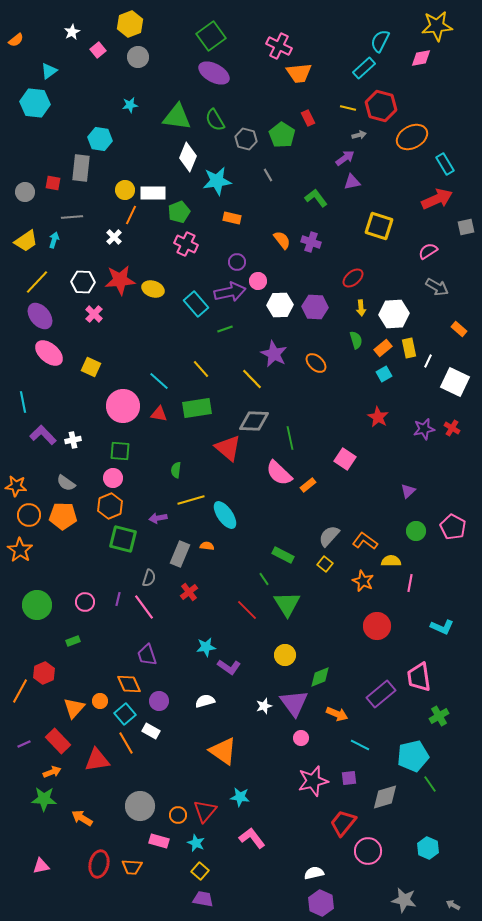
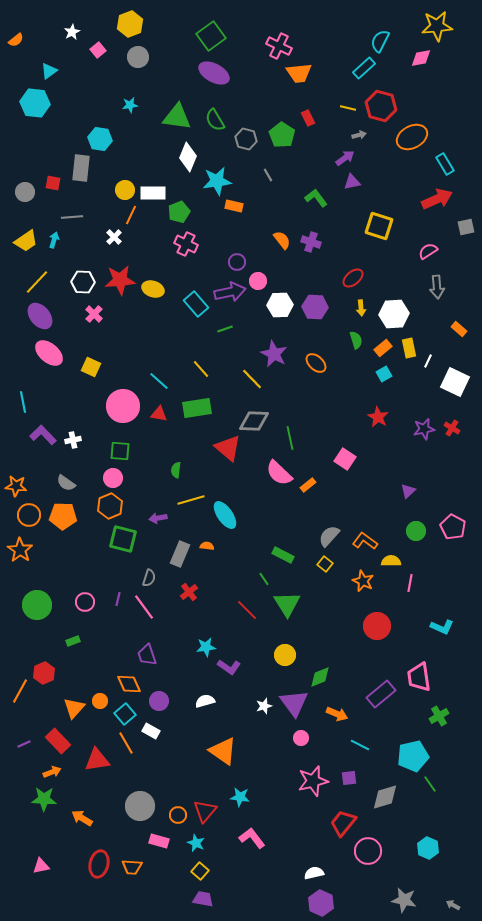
orange rectangle at (232, 218): moved 2 px right, 12 px up
gray arrow at (437, 287): rotated 55 degrees clockwise
